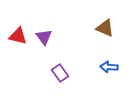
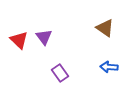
brown triangle: rotated 12 degrees clockwise
red triangle: moved 1 px right, 4 px down; rotated 30 degrees clockwise
